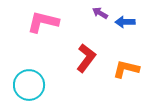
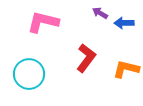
blue arrow: moved 1 px left, 1 px down
cyan circle: moved 11 px up
